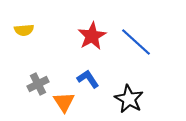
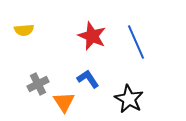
red star: rotated 20 degrees counterclockwise
blue line: rotated 24 degrees clockwise
